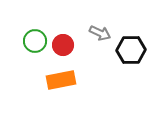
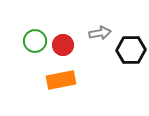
gray arrow: rotated 35 degrees counterclockwise
